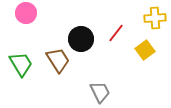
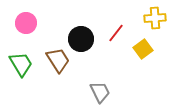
pink circle: moved 10 px down
yellow square: moved 2 px left, 1 px up
